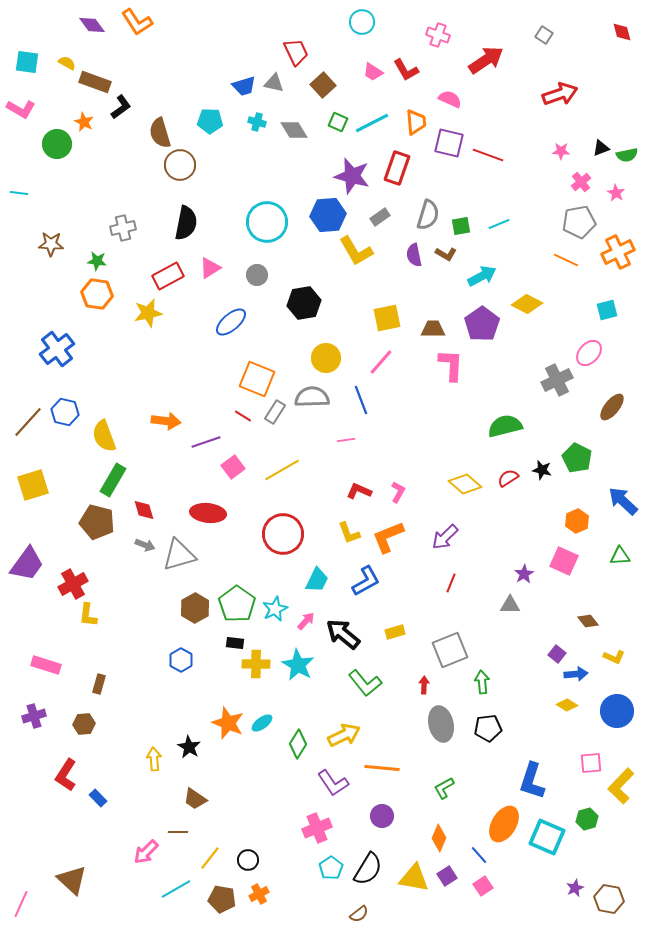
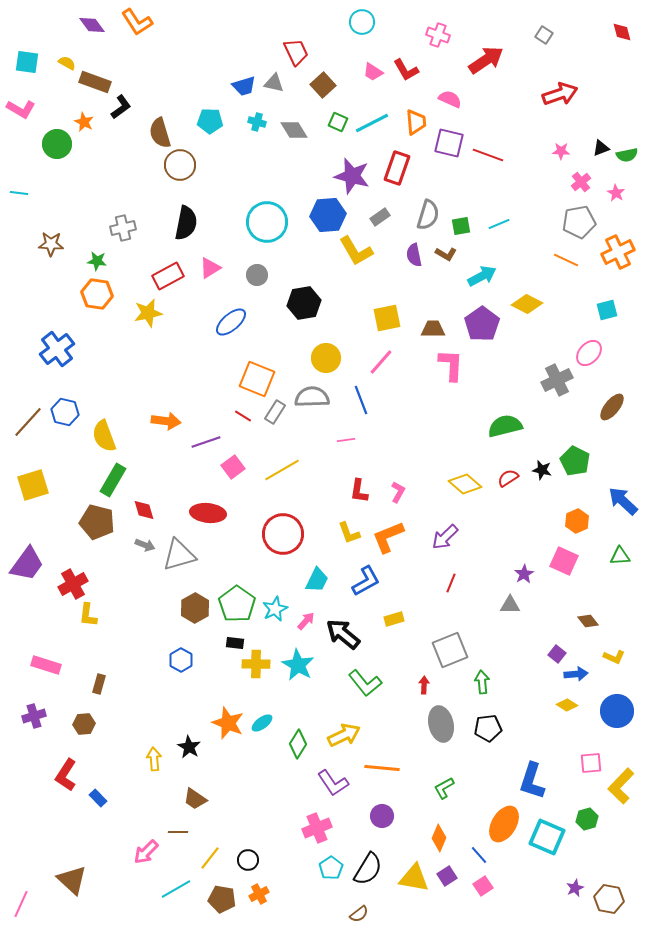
green pentagon at (577, 458): moved 2 px left, 3 px down
red L-shape at (359, 491): rotated 105 degrees counterclockwise
yellow rectangle at (395, 632): moved 1 px left, 13 px up
